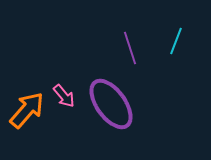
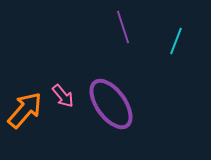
purple line: moved 7 px left, 21 px up
pink arrow: moved 1 px left
orange arrow: moved 2 px left
